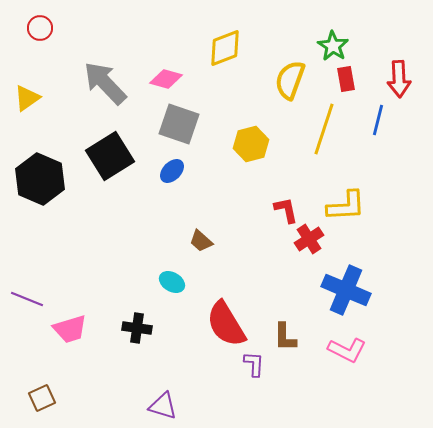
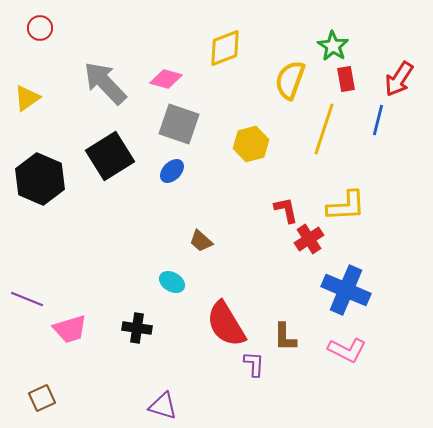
red arrow: rotated 36 degrees clockwise
